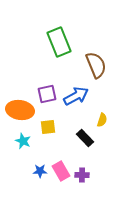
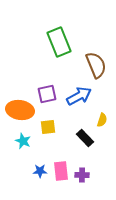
blue arrow: moved 3 px right
pink rectangle: rotated 24 degrees clockwise
